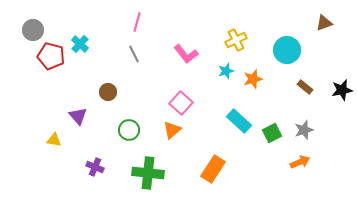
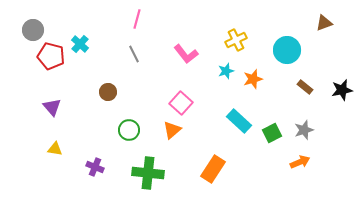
pink line: moved 3 px up
purple triangle: moved 26 px left, 9 px up
yellow triangle: moved 1 px right, 9 px down
